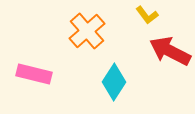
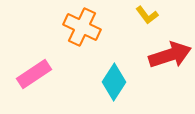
orange cross: moved 5 px left, 4 px up; rotated 24 degrees counterclockwise
red arrow: moved 4 px down; rotated 135 degrees clockwise
pink rectangle: rotated 48 degrees counterclockwise
